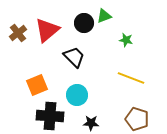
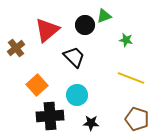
black circle: moved 1 px right, 2 px down
brown cross: moved 2 px left, 15 px down
orange square: rotated 20 degrees counterclockwise
black cross: rotated 8 degrees counterclockwise
